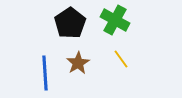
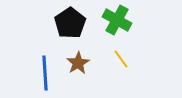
green cross: moved 2 px right
